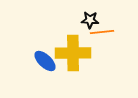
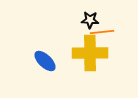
yellow cross: moved 17 px right
